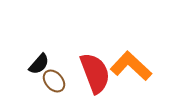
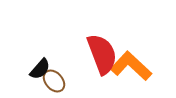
black semicircle: moved 1 px right, 5 px down
red semicircle: moved 7 px right, 19 px up
